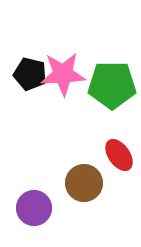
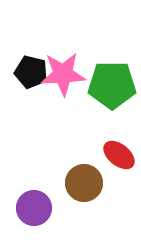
black pentagon: moved 1 px right, 2 px up
red ellipse: rotated 16 degrees counterclockwise
